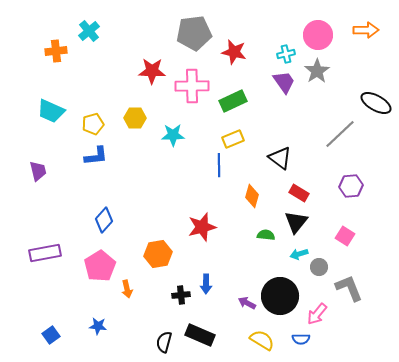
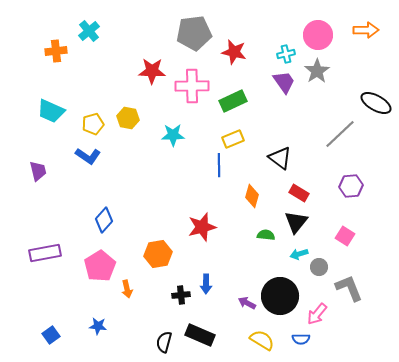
yellow hexagon at (135, 118): moved 7 px left; rotated 10 degrees clockwise
blue L-shape at (96, 156): moved 8 px left; rotated 40 degrees clockwise
